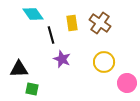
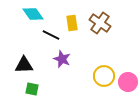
black line: rotated 48 degrees counterclockwise
yellow circle: moved 14 px down
black triangle: moved 5 px right, 4 px up
pink circle: moved 1 px right, 1 px up
